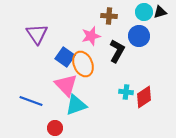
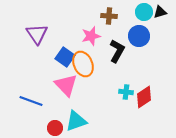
cyan triangle: moved 16 px down
